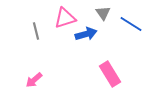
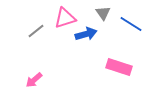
gray line: rotated 66 degrees clockwise
pink rectangle: moved 9 px right, 7 px up; rotated 40 degrees counterclockwise
